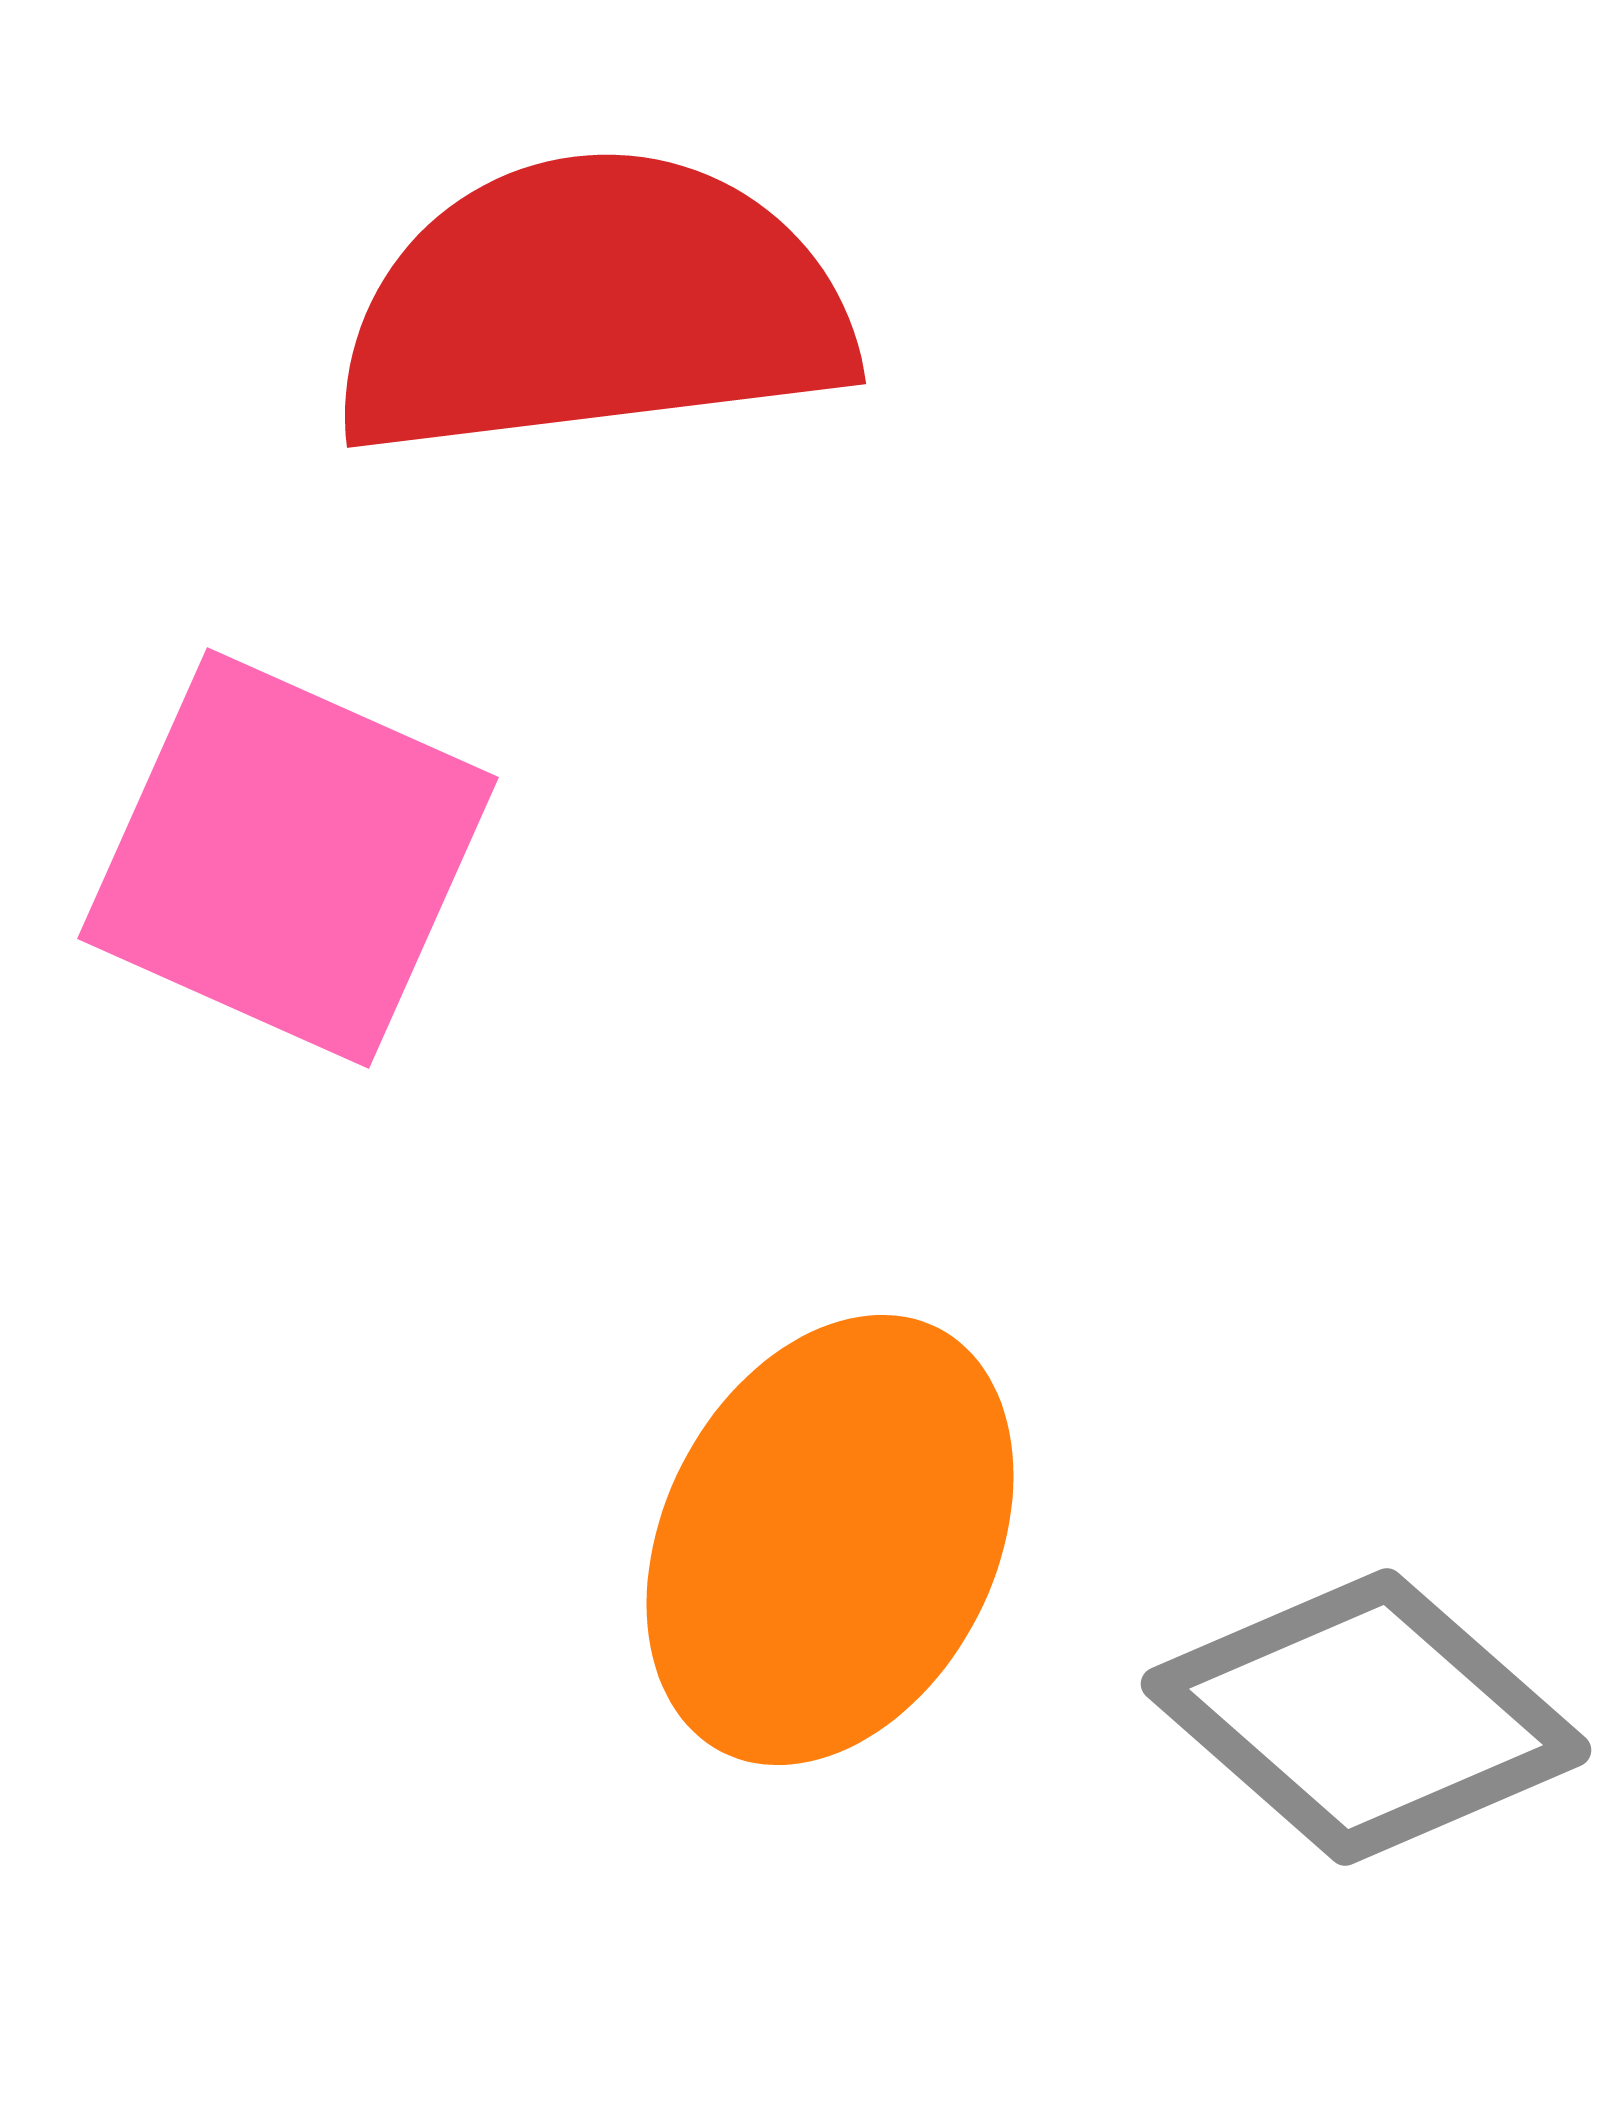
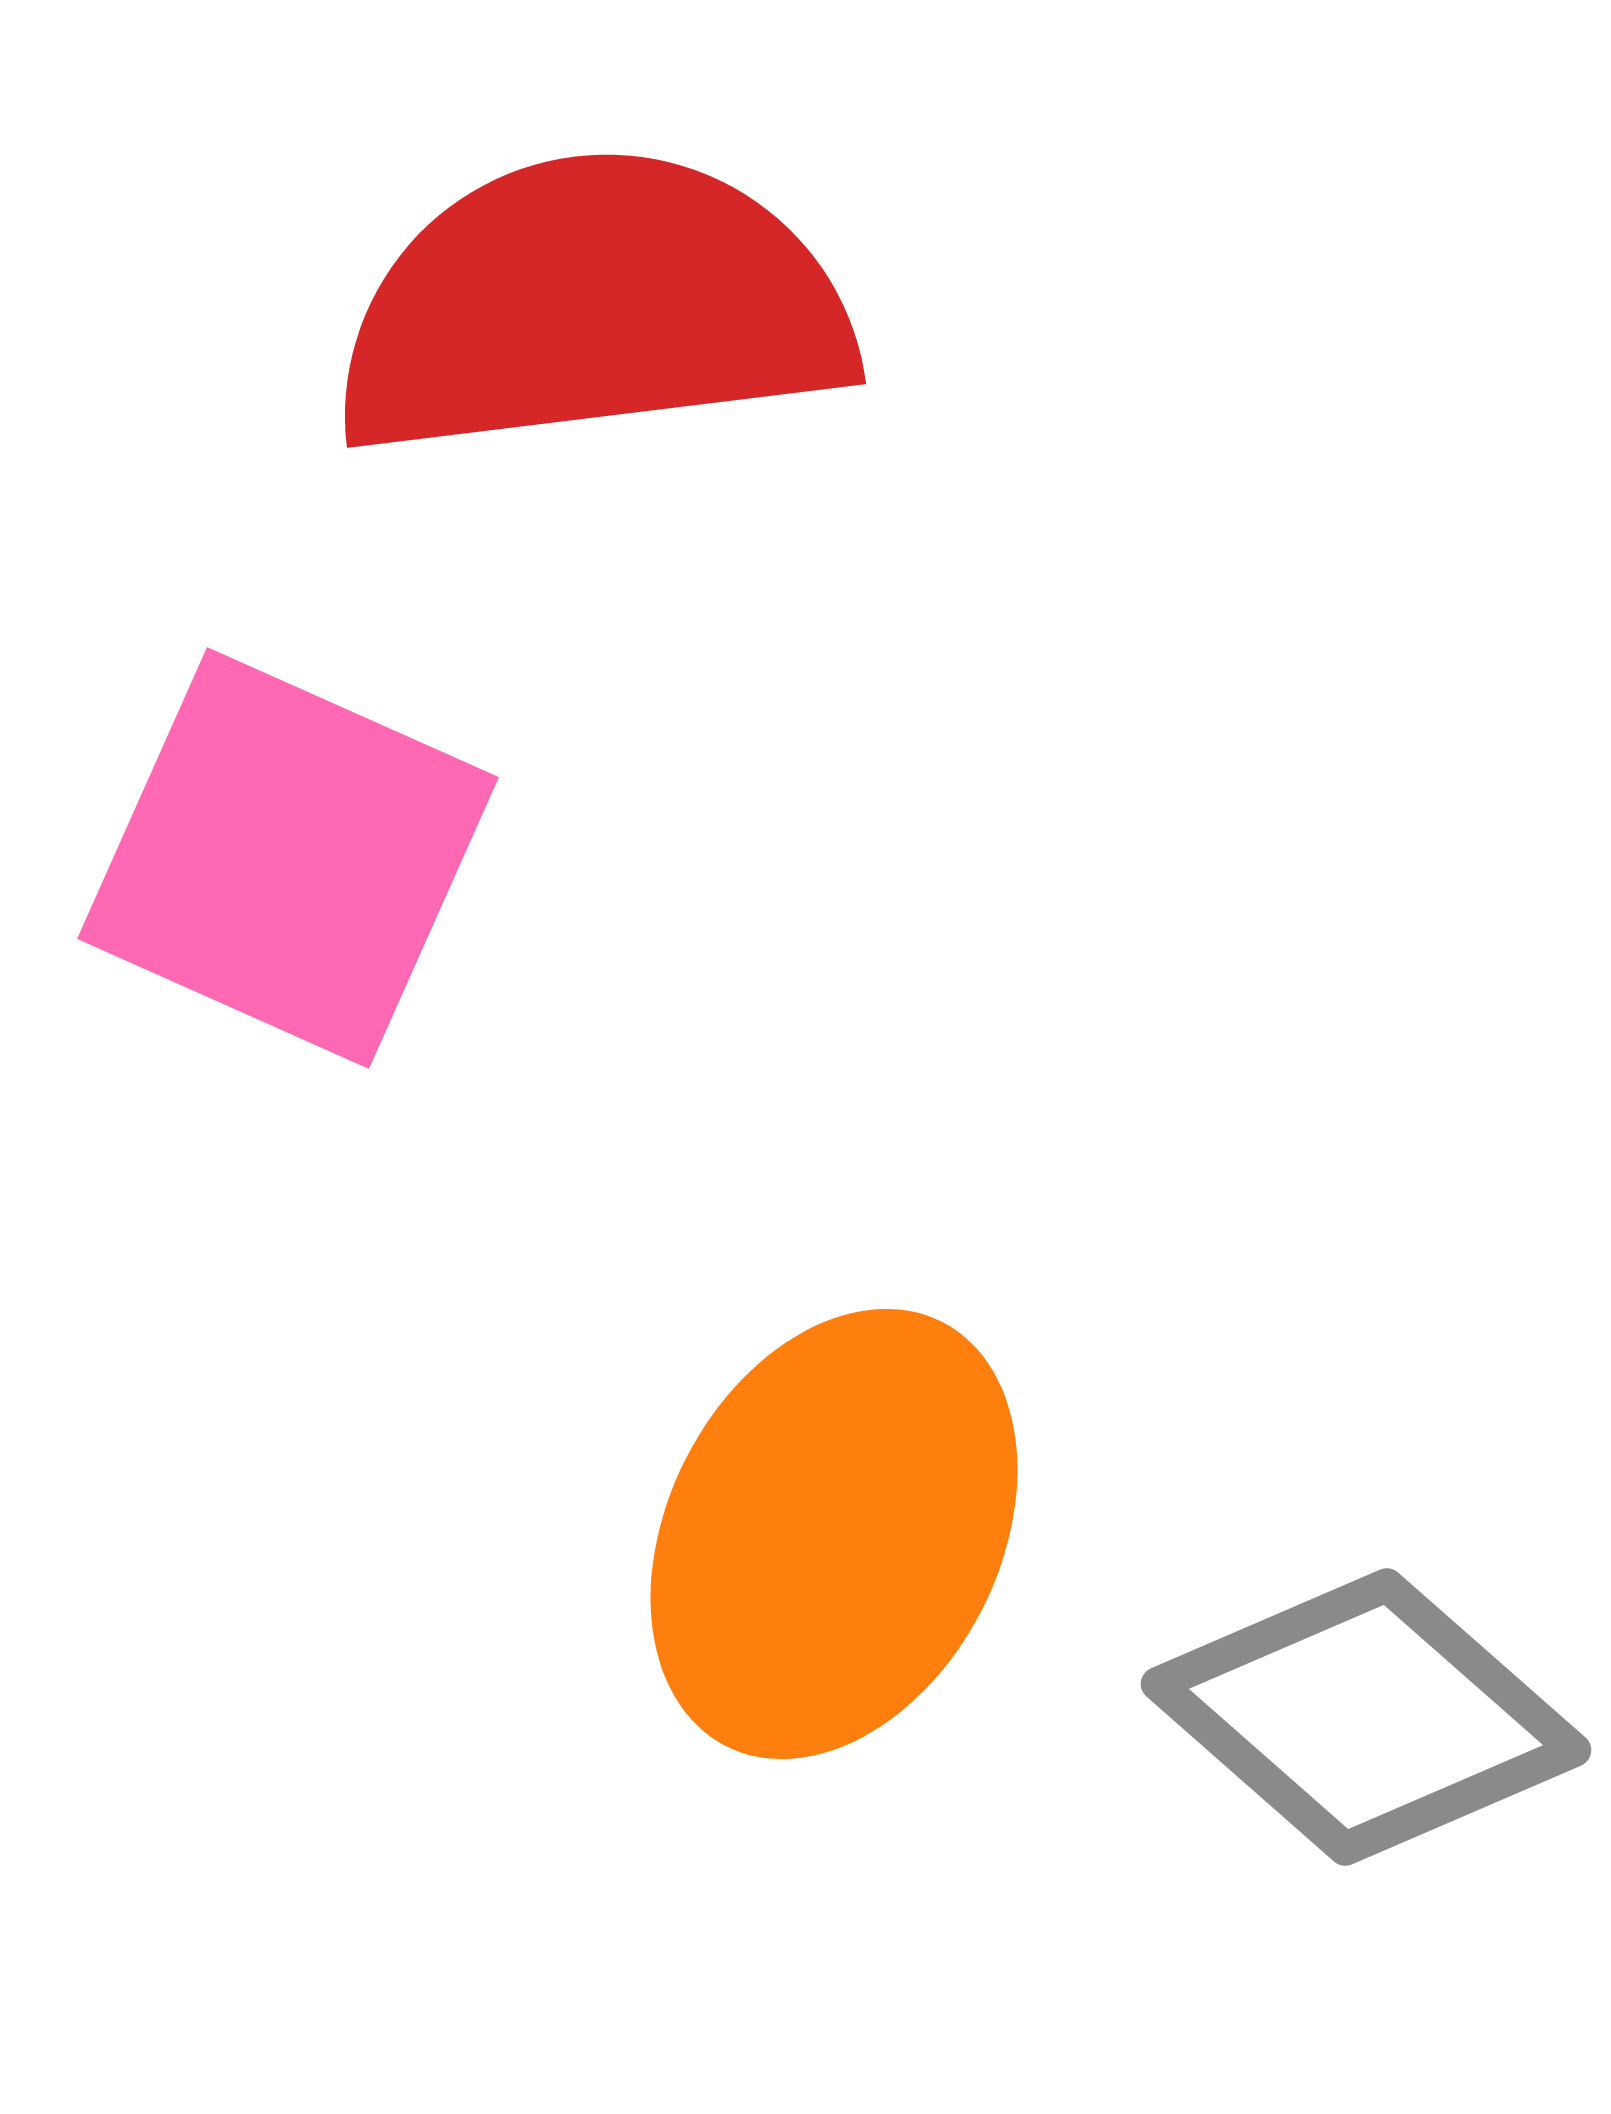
orange ellipse: moved 4 px right, 6 px up
